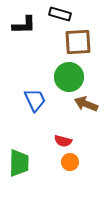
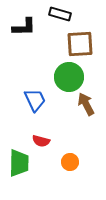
black L-shape: moved 2 px down
brown square: moved 2 px right, 2 px down
brown arrow: rotated 40 degrees clockwise
red semicircle: moved 22 px left
